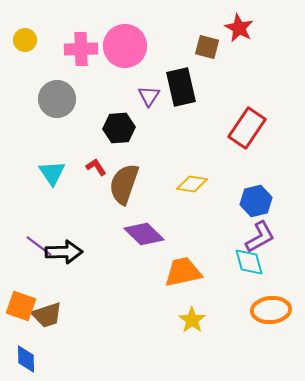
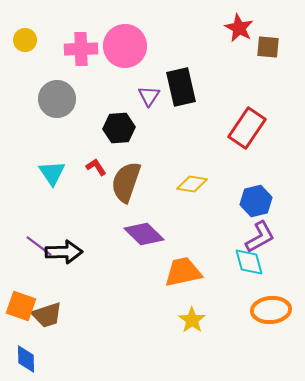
brown square: moved 61 px right; rotated 10 degrees counterclockwise
brown semicircle: moved 2 px right, 2 px up
